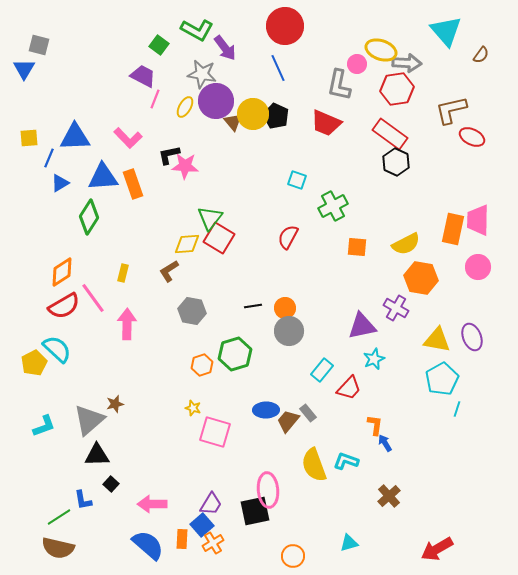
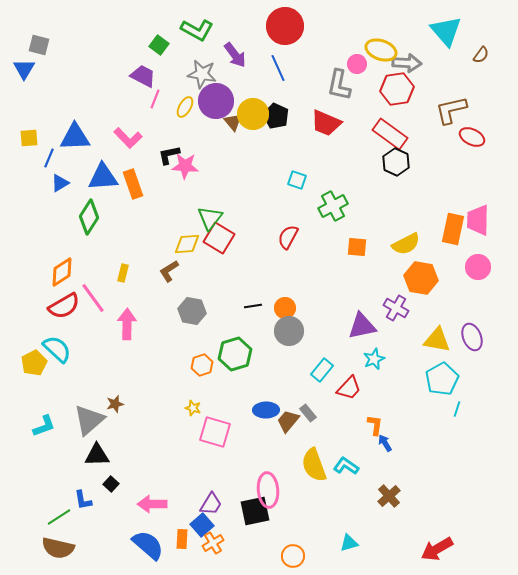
purple arrow at (225, 48): moved 10 px right, 7 px down
cyan L-shape at (346, 461): moved 5 px down; rotated 15 degrees clockwise
